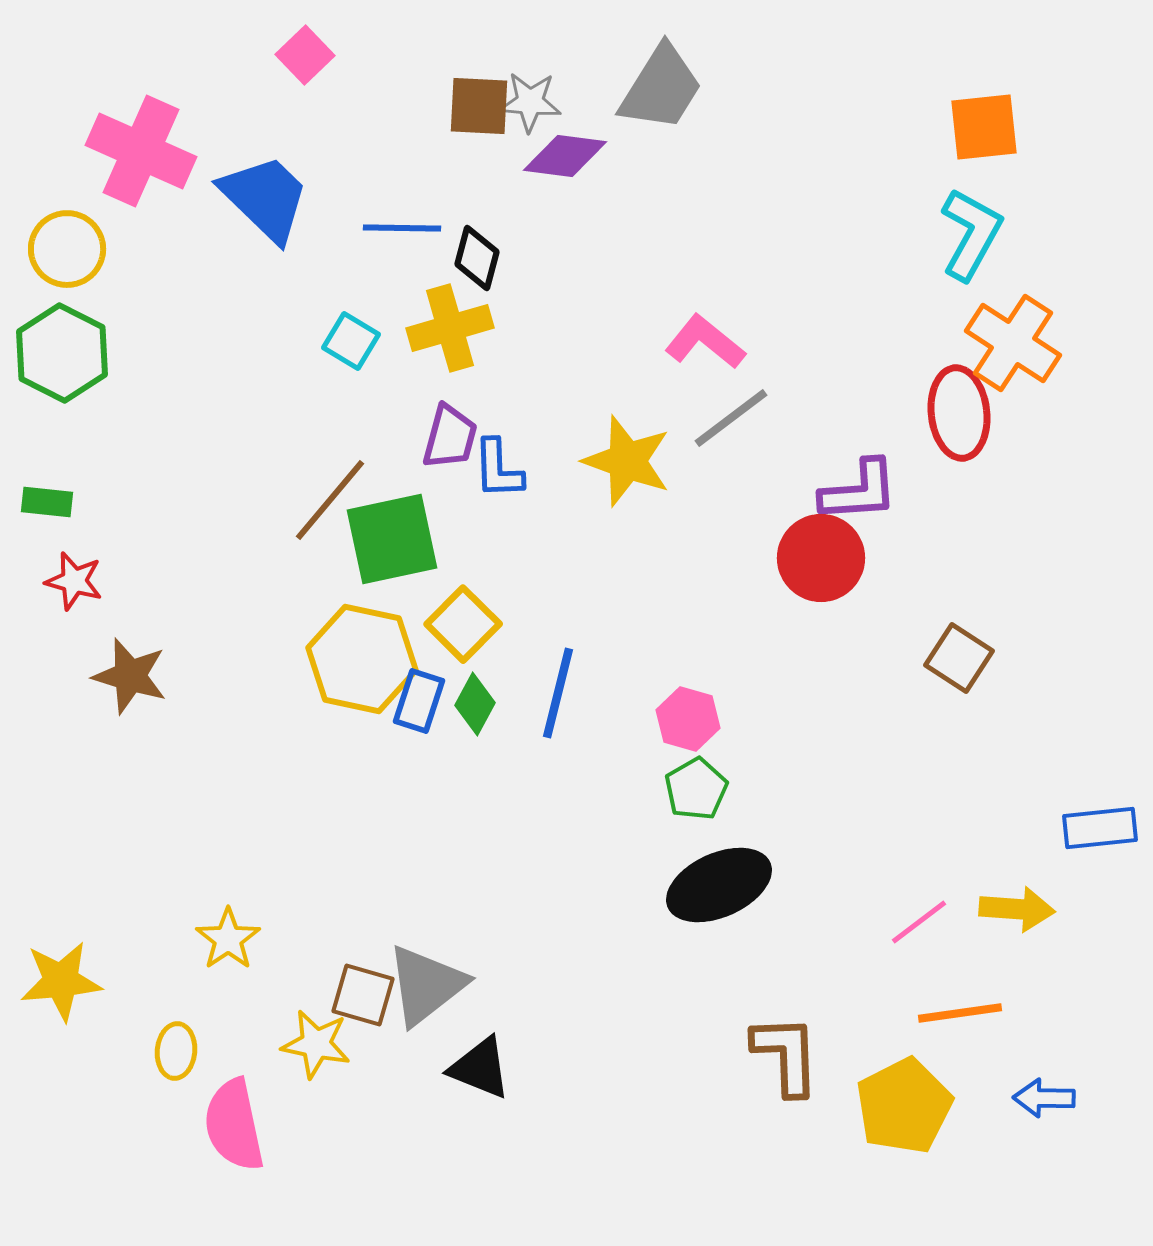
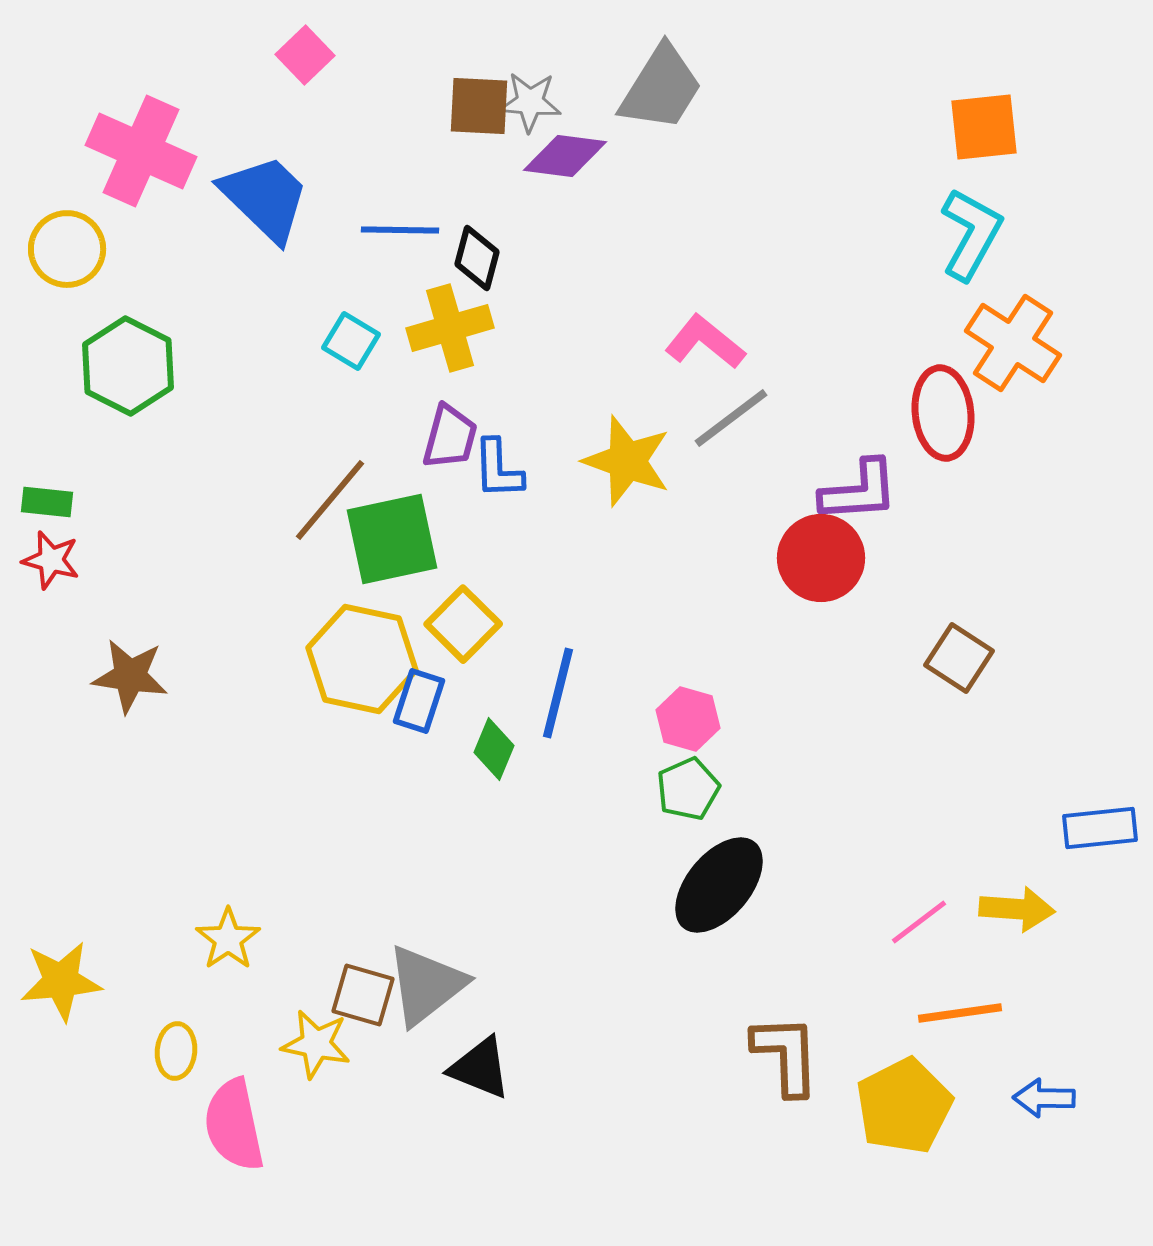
blue line at (402, 228): moved 2 px left, 2 px down
green hexagon at (62, 353): moved 66 px right, 13 px down
red ellipse at (959, 413): moved 16 px left
red star at (74, 581): moved 23 px left, 21 px up
brown star at (130, 676): rotated 8 degrees counterclockwise
green diamond at (475, 704): moved 19 px right, 45 px down; rotated 6 degrees counterclockwise
green pentagon at (696, 789): moved 8 px left; rotated 6 degrees clockwise
black ellipse at (719, 885): rotated 26 degrees counterclockwise
